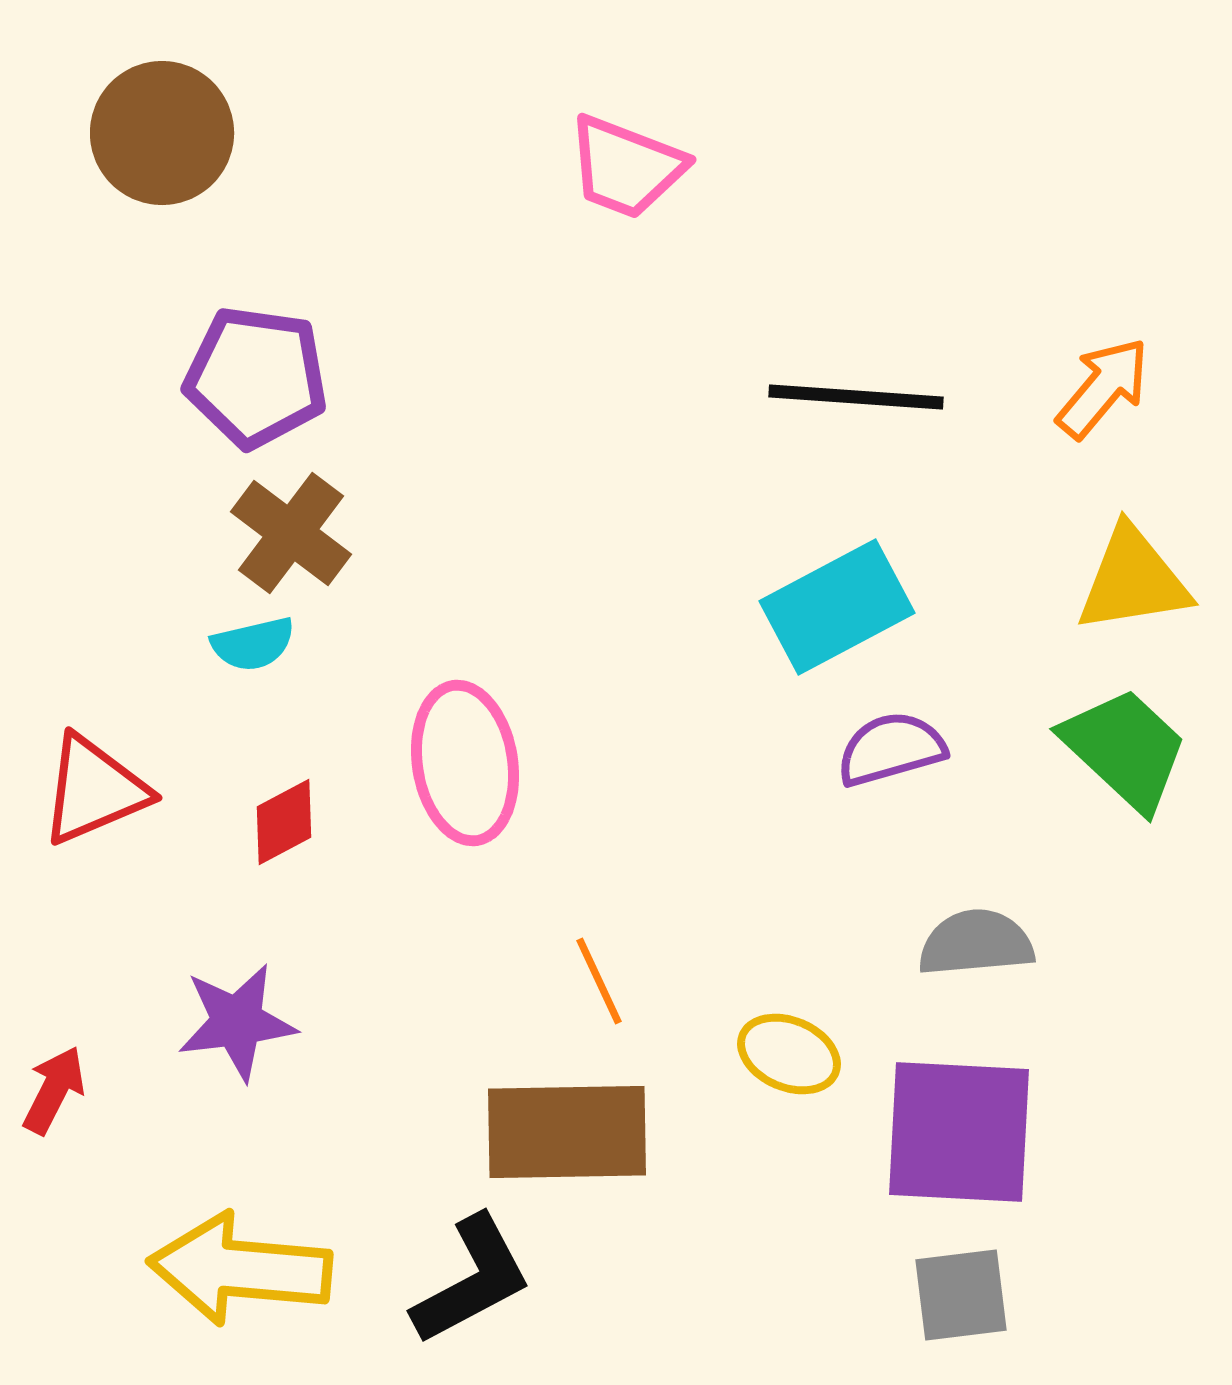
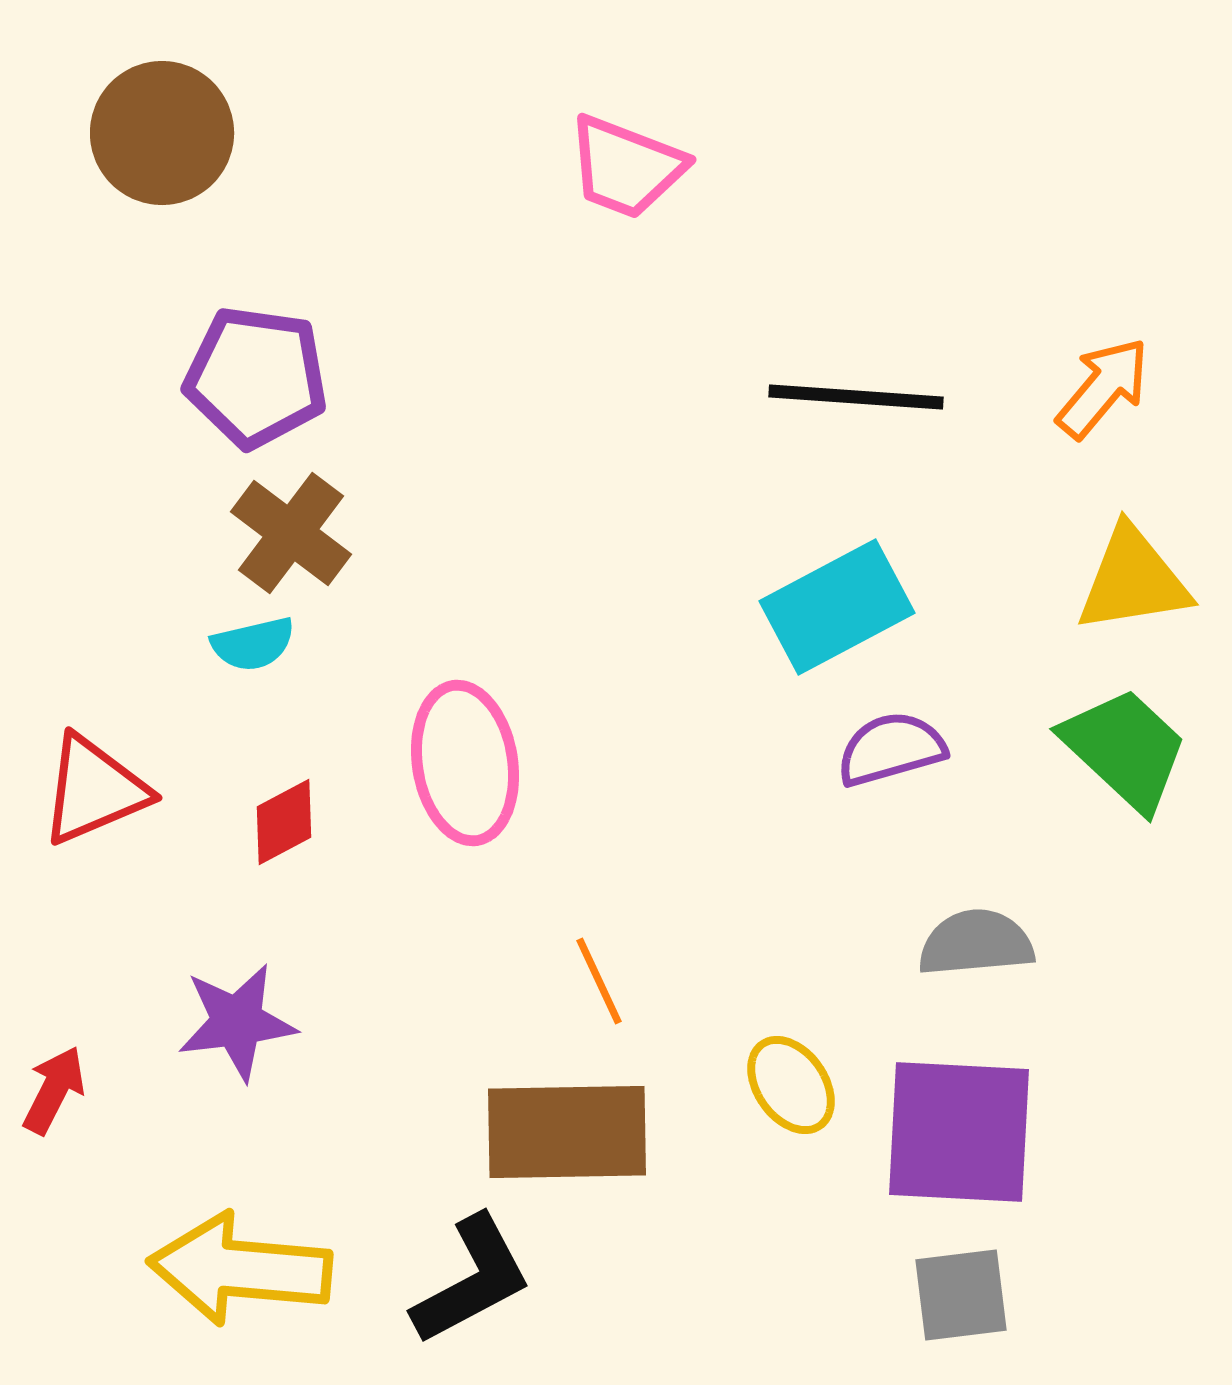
yellow ellipse: moved 2 px right, 31 px down; rotated 32 degrees clockwise
